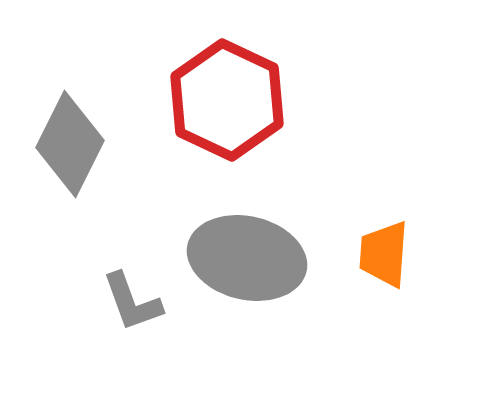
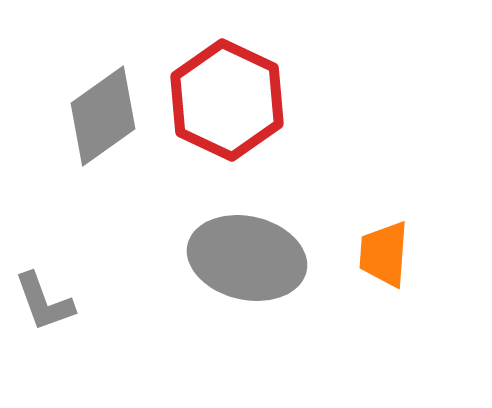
gray diamond: moved 33 px right, 28 px up; rotated 28 degrees clockwise
gray L-shape: moved 88 px left
